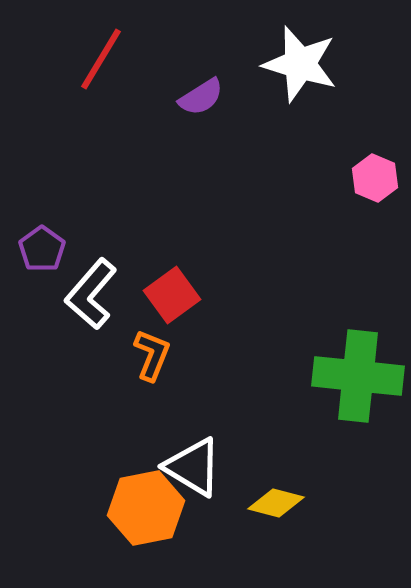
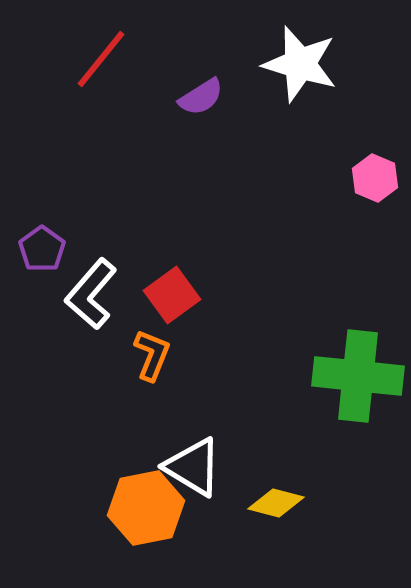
red line: rotated 8 degrees clockwise
